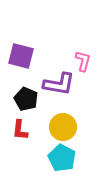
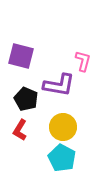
purple L-shape: moved 1 px down
red L-shape: rotated 25 degrees clockwise
